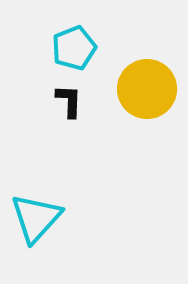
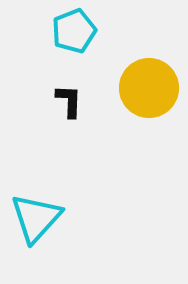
cyan pentagon: moved 17 px up
yellow circle: moved 2 px right, 1 px up
